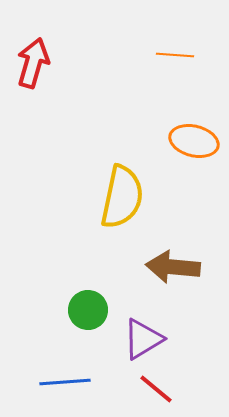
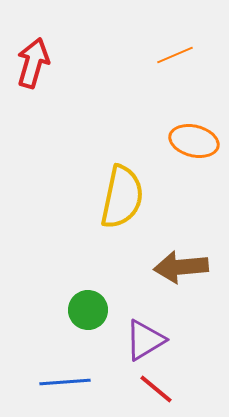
orange line: rotated 27 degrees counterclockwise
brown arrow: moved 8 px right; rotated 10 degrees counterclockwise
purple triangle: moved 2 px right, 1 px down
